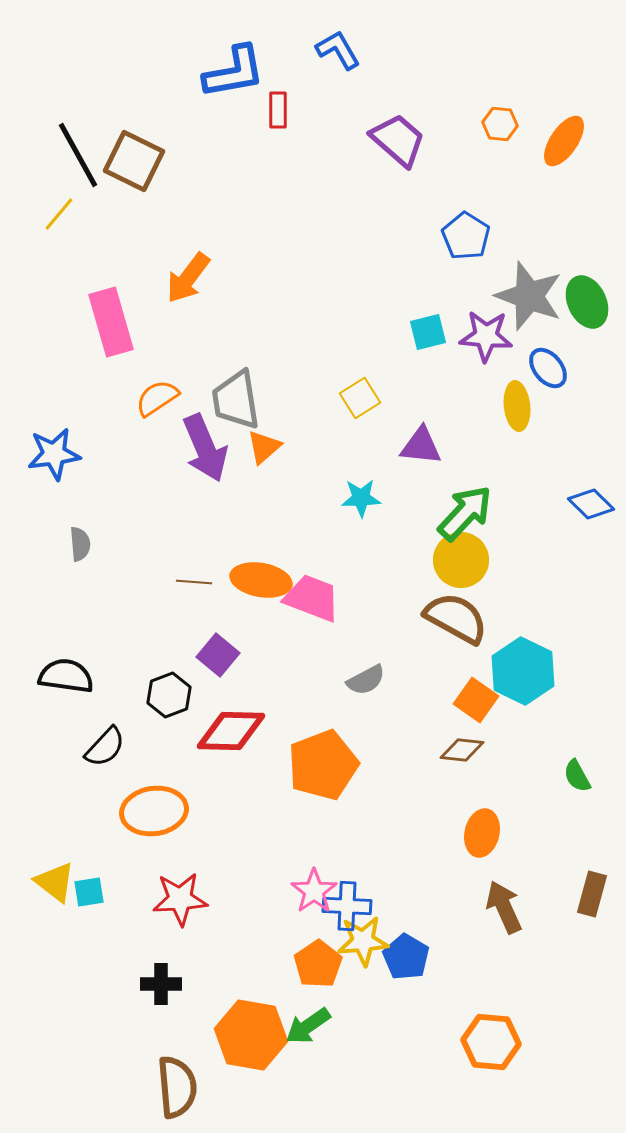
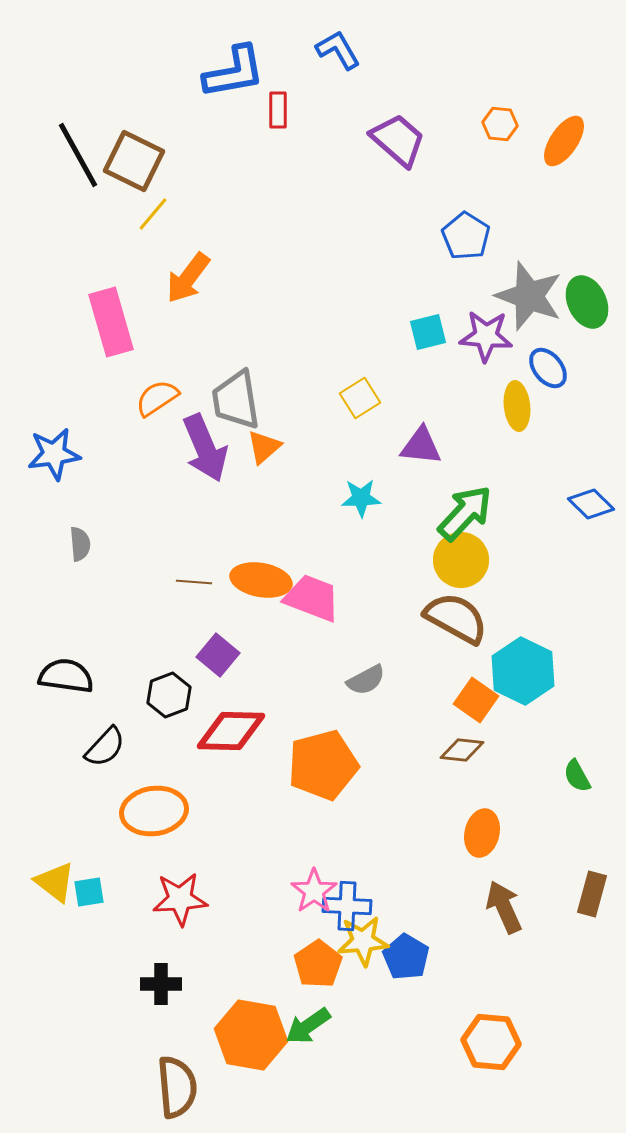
yellow line at (59, 214): moved 94 px right
orange pentagon at (323, 765): rotated 6 degrees clockwise
